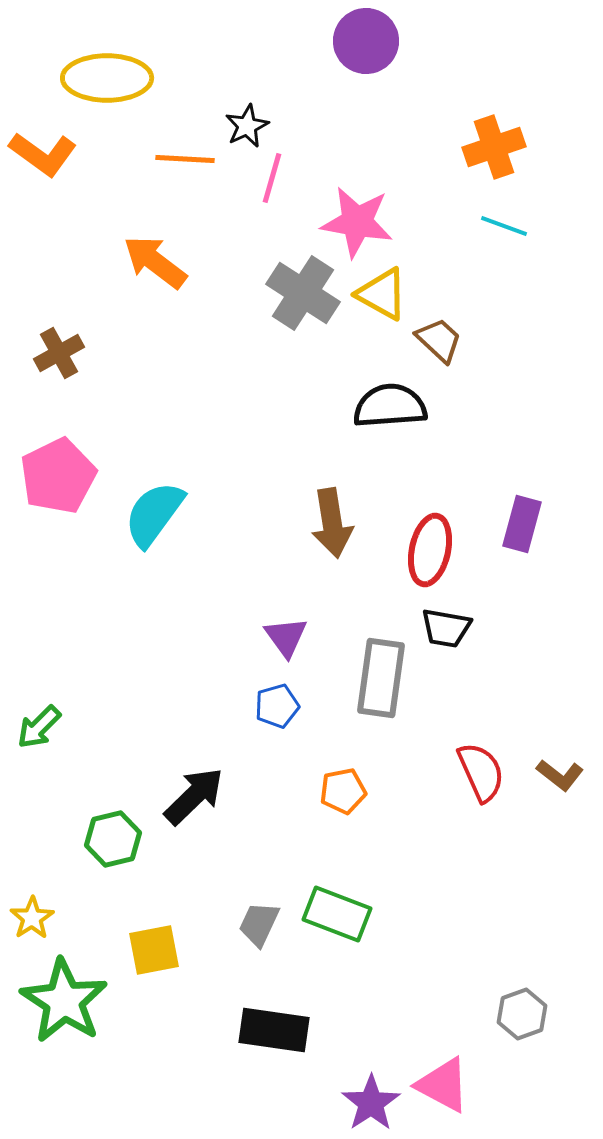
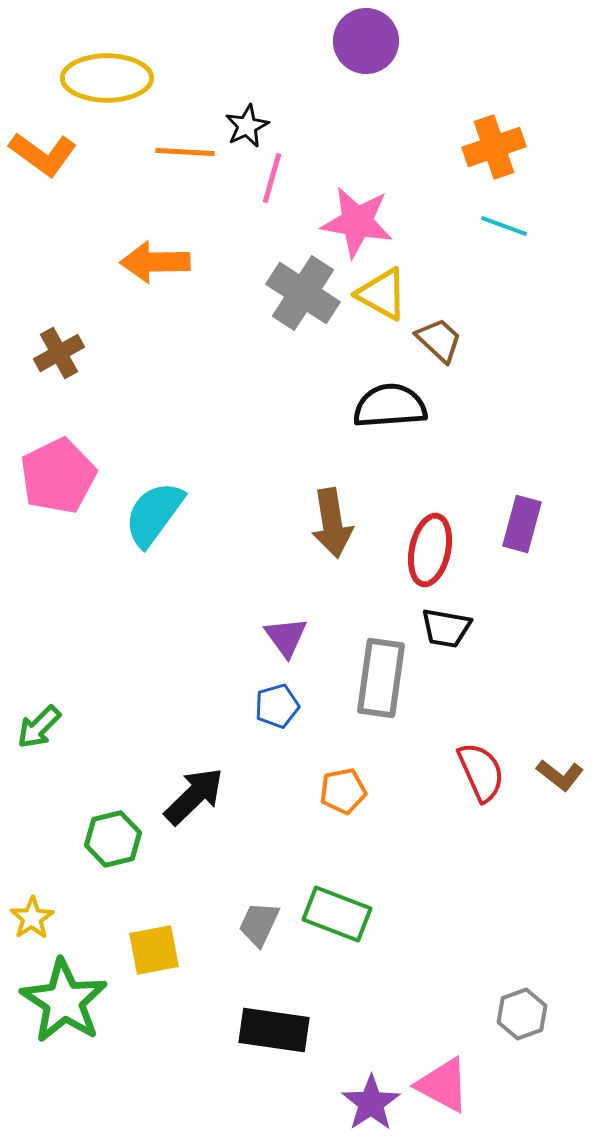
orange line: moved 7 px up
orange arrow: rotated 38 degrees counterclockwise
